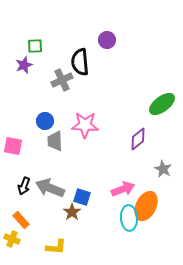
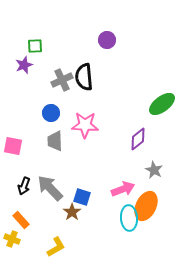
black semicircle: moved 4 px right, 15 px down
blue circle: moved 6 px right, 8 px up
gray star: moved 9 px left, 1 px down
gray arrow: rotated 24 degrees clockwise
yellow L-shape: rotated 35 degrees counterclockwise
